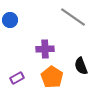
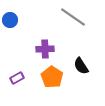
black semicircle: rotated 12 degrees counterclockwise
